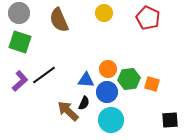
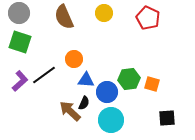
brown semicircle: moved 5 px right, 3 px up
orange circle: moved 34 px left, 10 px up
brown arrow: moved 2 px right
black square: moved 3 px left, 2 px up
